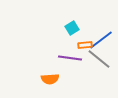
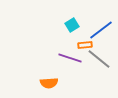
cyan square: moved 3 px up
blue line: moved 10 px up
purple line: rotated 10 degrees clockwise
orange semicircle: moved 1 px left, 4 px down
